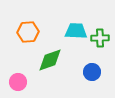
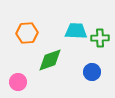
orange hexagon: moved 1 px left, 1 px down
